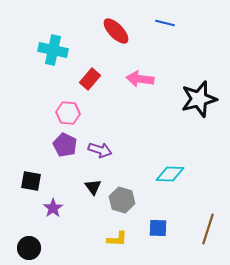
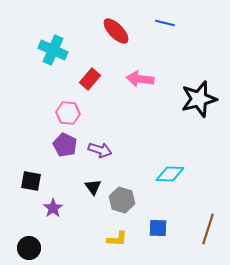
cyan cross: rotated 12 degrees clockwise
